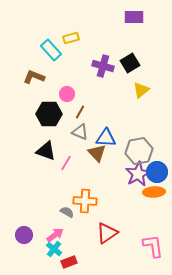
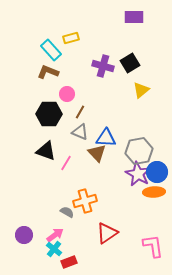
brown L-shape: moved 14 px right, 5 px up
purple star: rotated 15 degrees counterclockwise
orange cross: rotated 20 degrees counterclockwise
